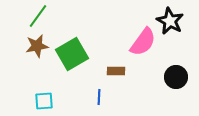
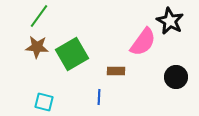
green line: moved 1 px right
brown star: moved 1 px down; rotated 15 degrees clockwise
cyan square: moved 1 px down; rotated 18 degrees clockwise
